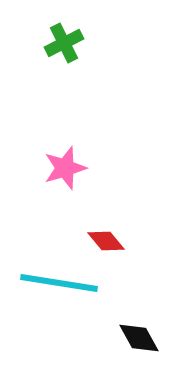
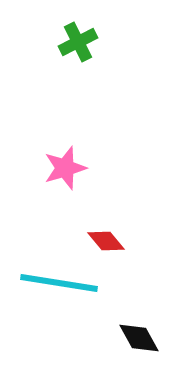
green cross: moved 14 px right, 1 px up
